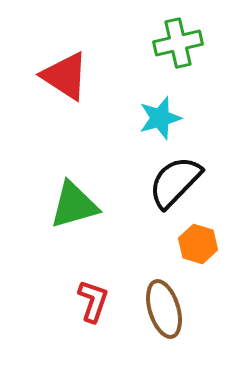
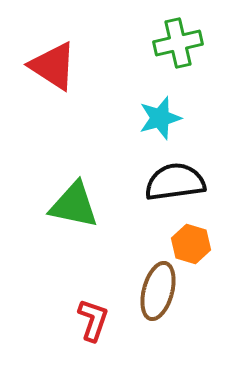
red triangle: moved 12 px left, 10 px up
black semicircle: rotated 38 degrees clockwise
green triangle: rotated 28 degrees clockwise
orange hexagon: moved 7 px left
red L-shape: moved 19 px down
brown ellipse: moved 6 px left, 18 px up; rotated 32 degrees clockwise
